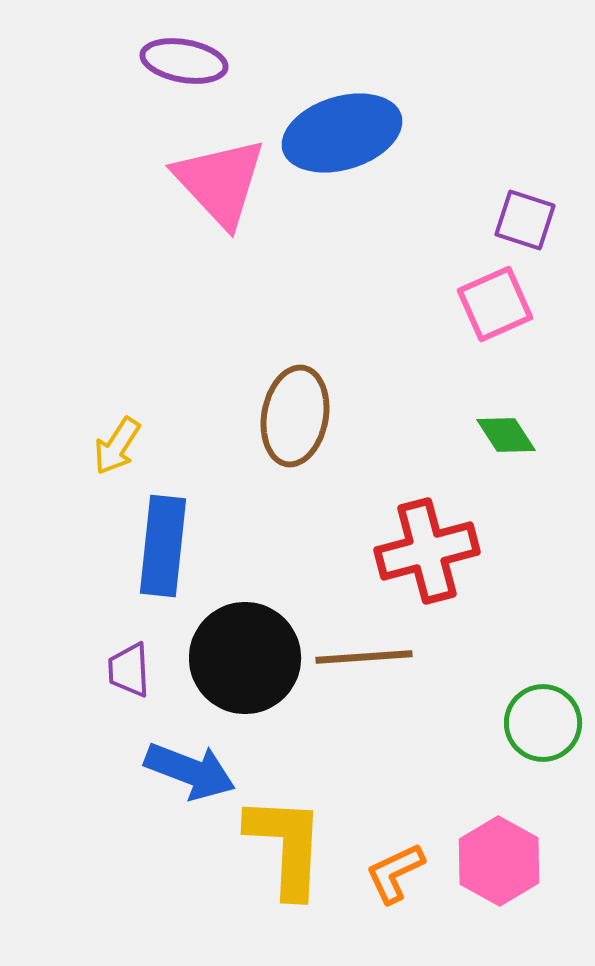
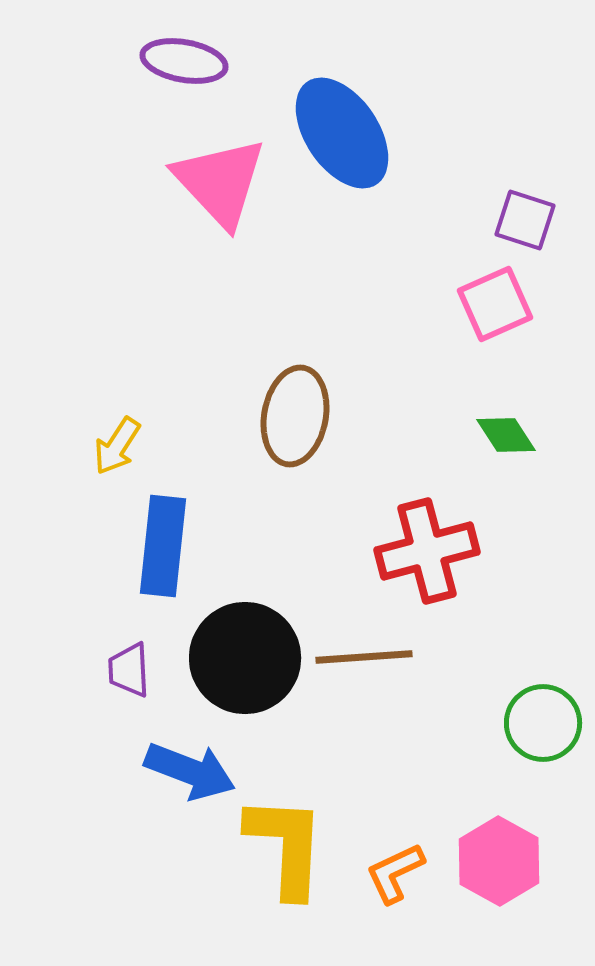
blue ellipse: rotated 73 degrees clockwise
